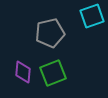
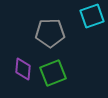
gray pentagon: rotated 12 degrees clockwise
purple diamond: moved 3 px up
